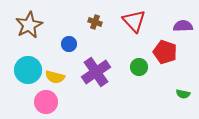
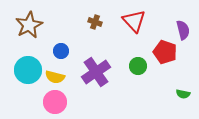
purple semicircle: moved 4 px down; rotated 78 degrees clockwise
blue circle: moved 8 px left, 7 px down
green circle: moved 1 px left, 1 px up
pink circle: moved 9 px right
